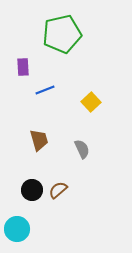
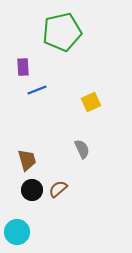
green pentagon: moved 2 px up
blue line: moved 8 px left
yellow square: rotated 18 degrees clockwise
brown trapezoid: moved 12 px left, 20 px down
brown semicircle: moved 1 px up
cyan circle: moved 3 px down
